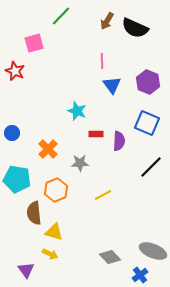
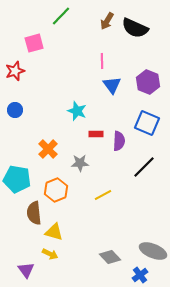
red star: rotated 30 degrees clockwise
blue circle: moved 3 px right, 23 px up
black line: moved 7 px left
